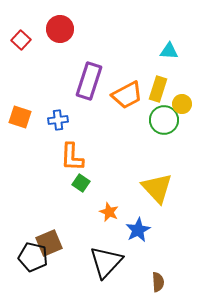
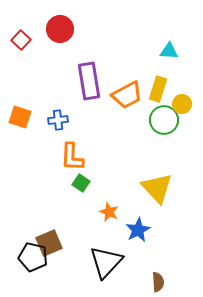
purple rectangle: rotated 27 degrees counterclockwise
